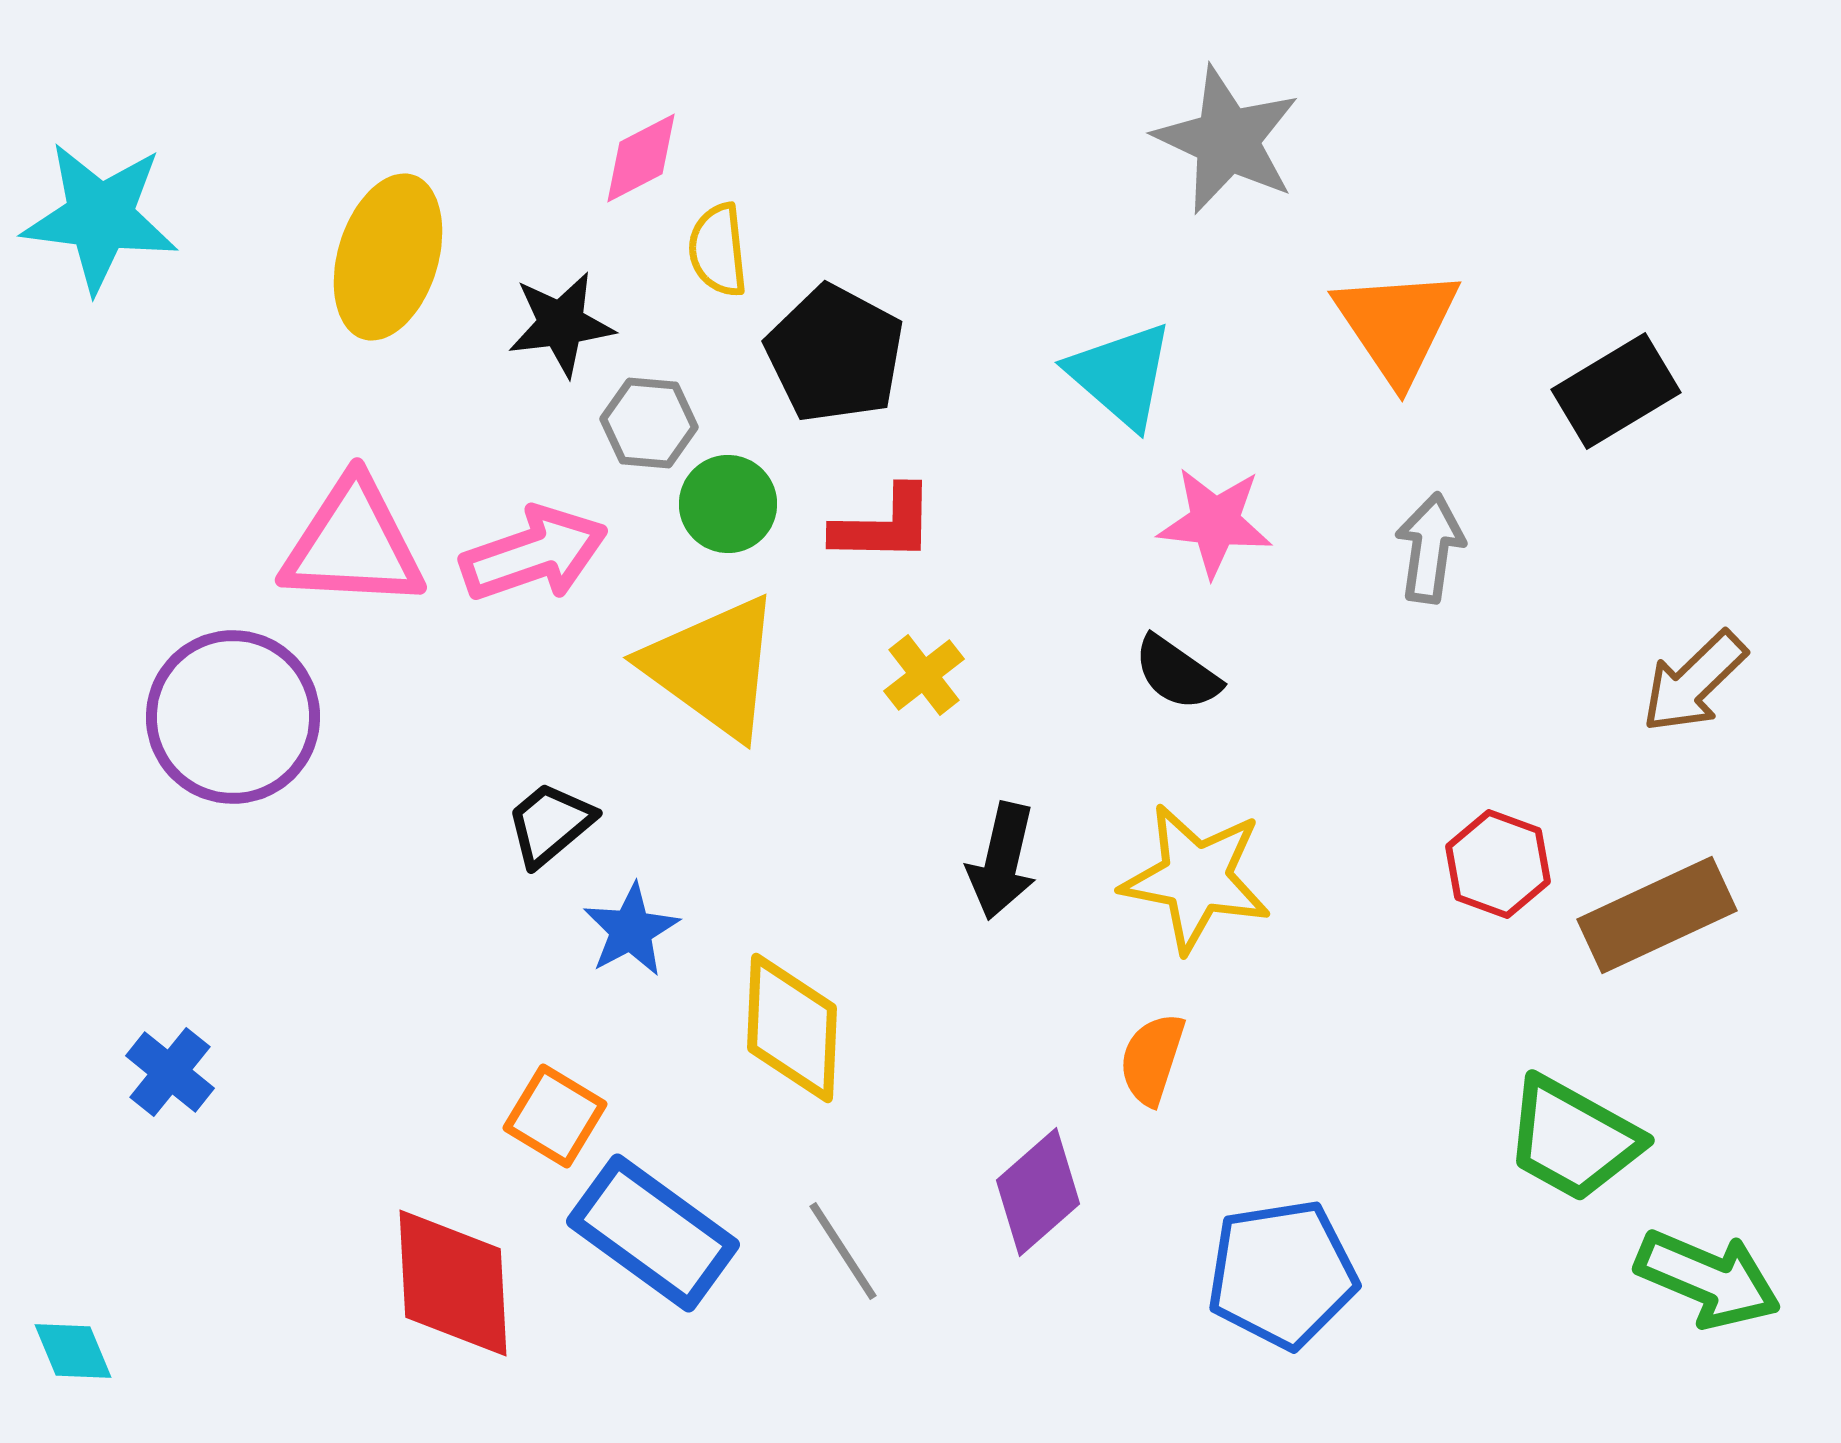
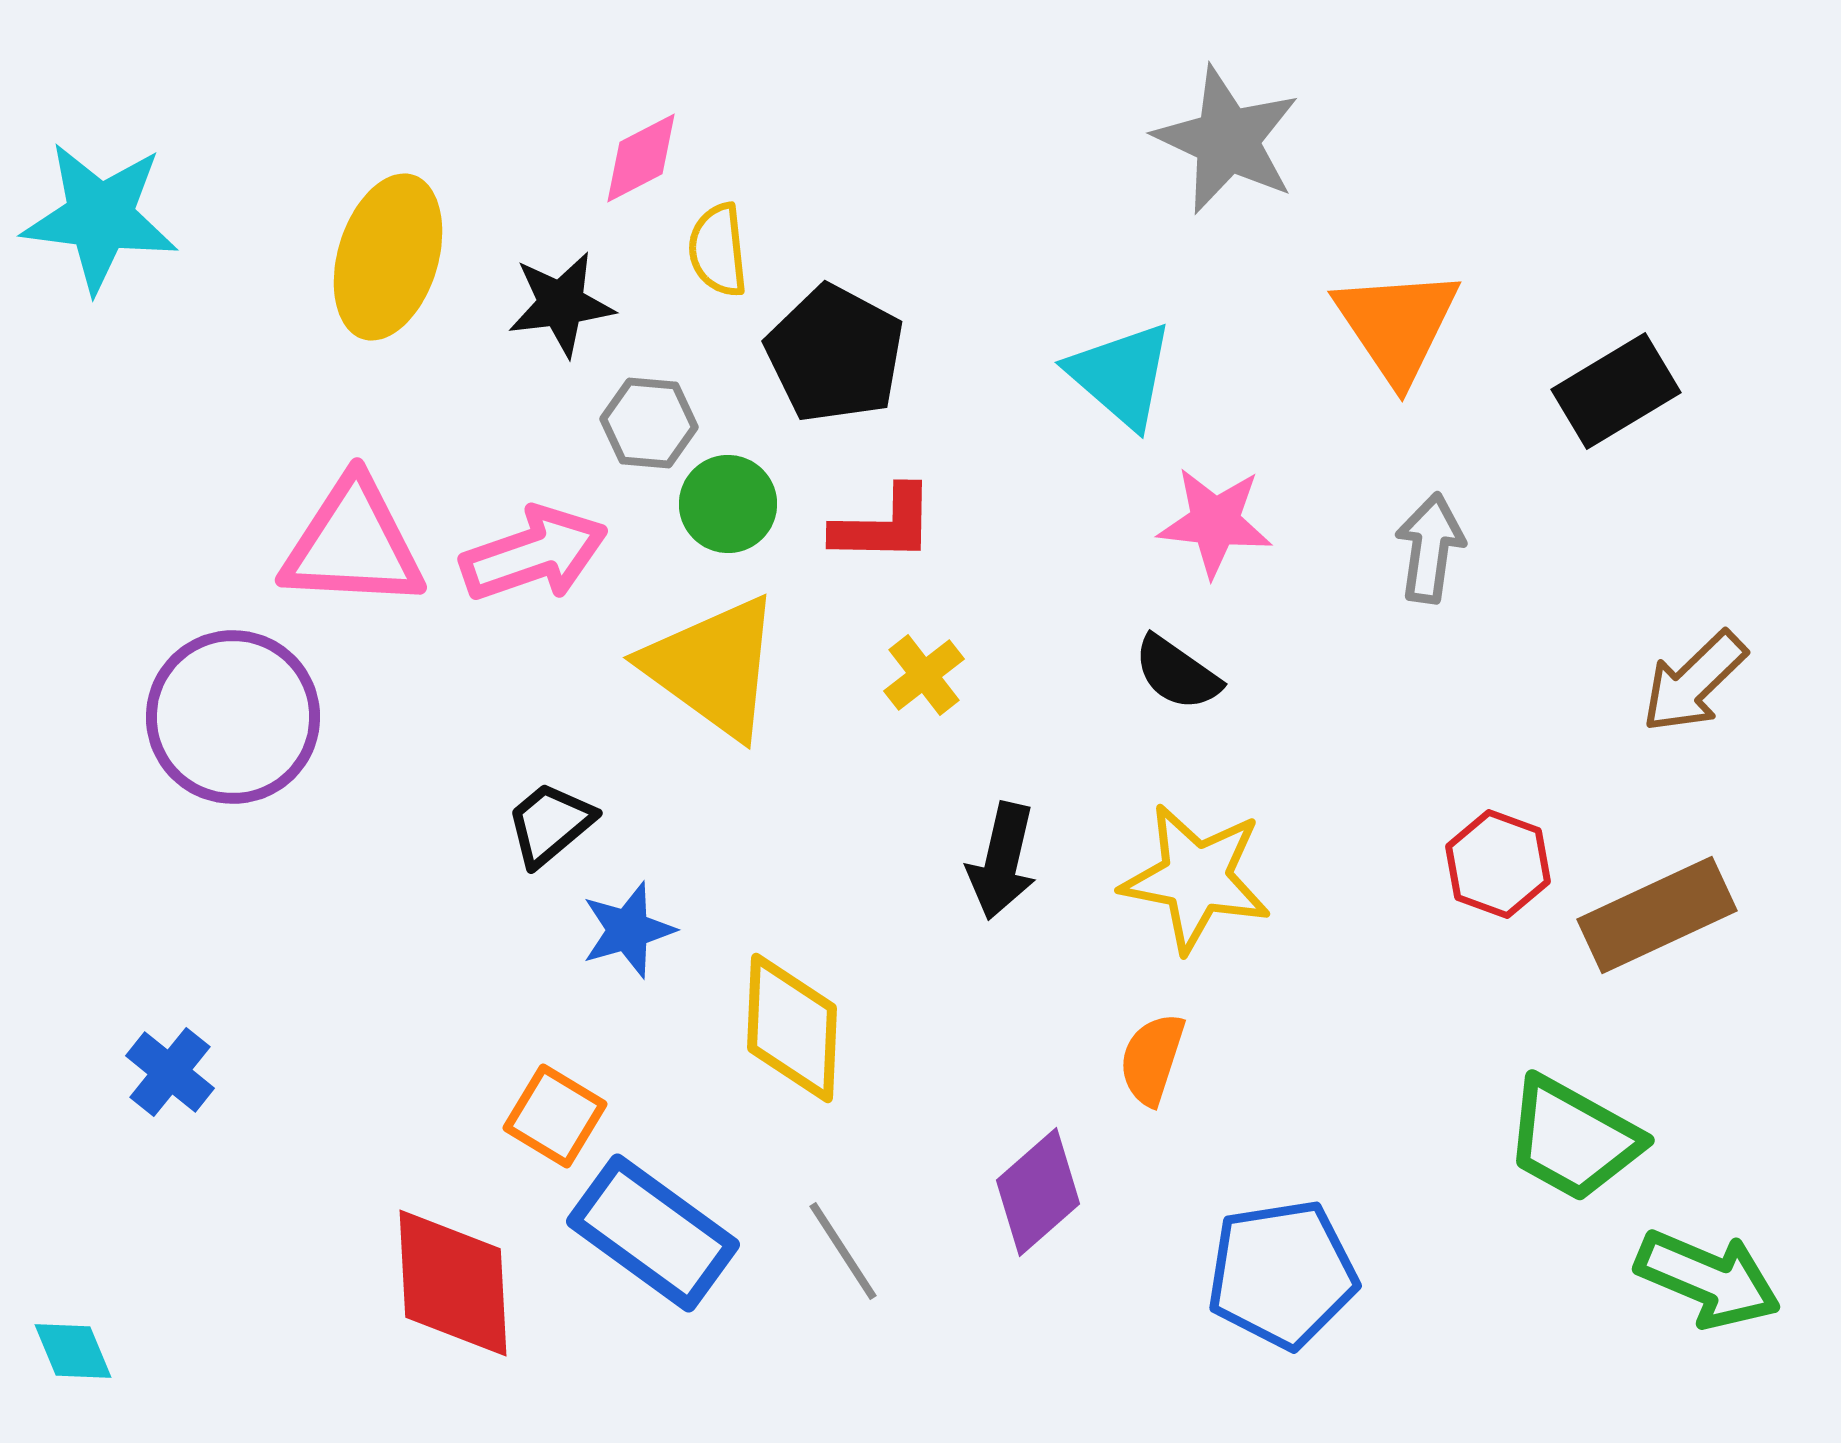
black star: moved 20 px up
blue star: moved 3 px left; rotated 12 degrees clockwise
